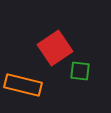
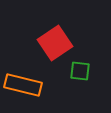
red square: moved 5 px up
